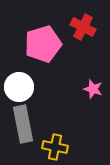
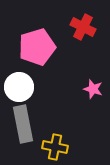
pink pentagon: moved 6 px left, 3 px down
